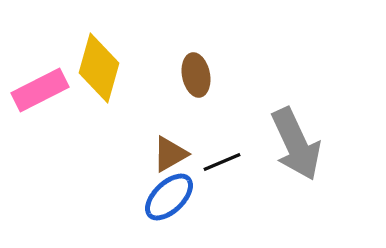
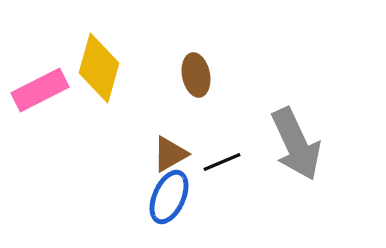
blue ellipse: rotated 22 degrees counterclockwise
